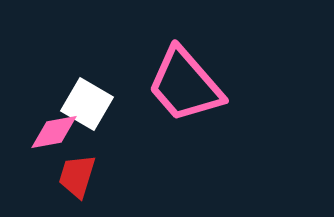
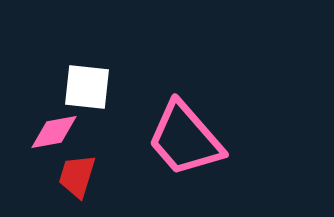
pink trapezoid: moved 54 px down
white square: moved 17 px up; rotated 24 degrees counterclockwise
